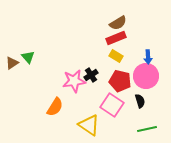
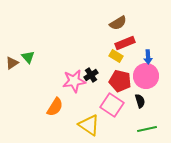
red rectangle: moved 9 px right, 5 px down
